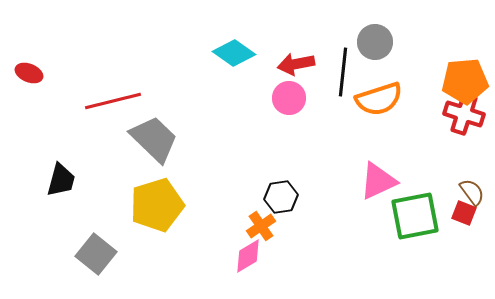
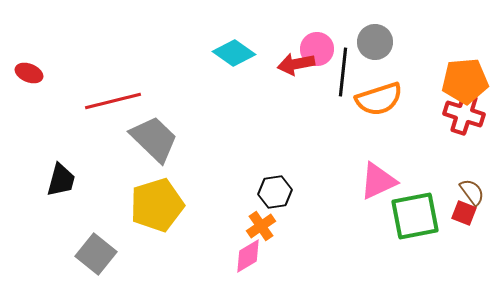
pink circle: moved 28 px right, 49 px up
black hexagon: moved 6 px left, 5 px up
